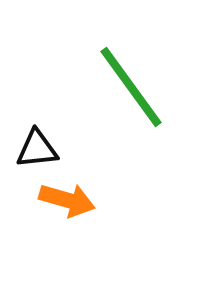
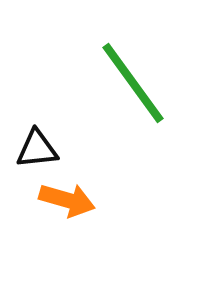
green line: moved 2 px right, 4 px up
